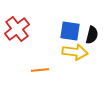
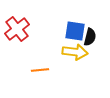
blue square: moved 5 px right
black semicircle: moved 2 px left, 2 px down
